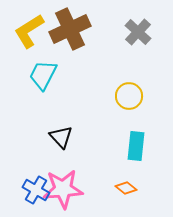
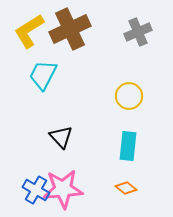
gray cross: rotated 24 degrees clockwise
cyan rectangle: moved 8 px left
